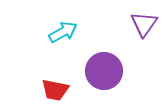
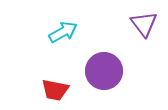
purple triangle: rotated 12 degrees counterclockwise
